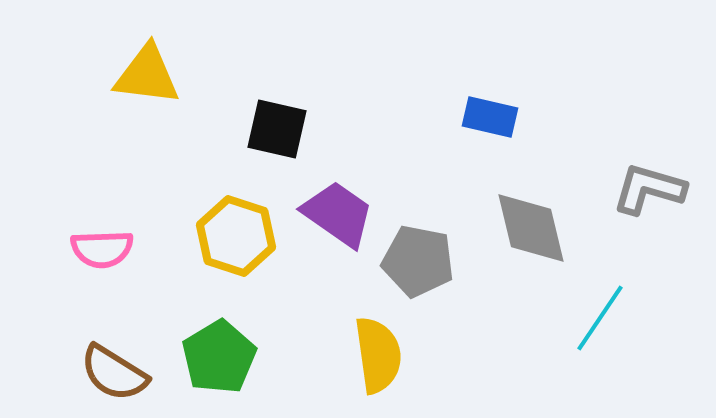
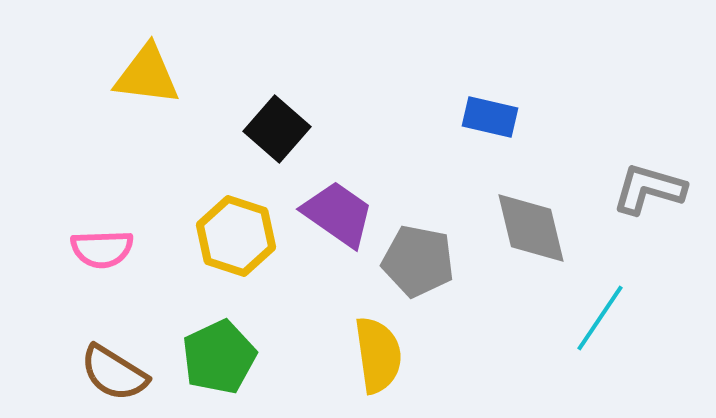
black square: rotated 28 degrees clockwise
green pentagon: rotated 6 degrees clockwise
